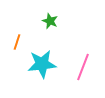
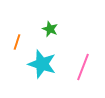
green star: moved 8 px down
cyan star: rotated 24 degrees clockwise
